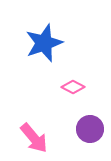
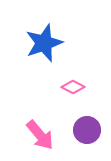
purple circle: moved 3 px left, 1 px down
pink arrow: moved 6 px right, 3 px up
